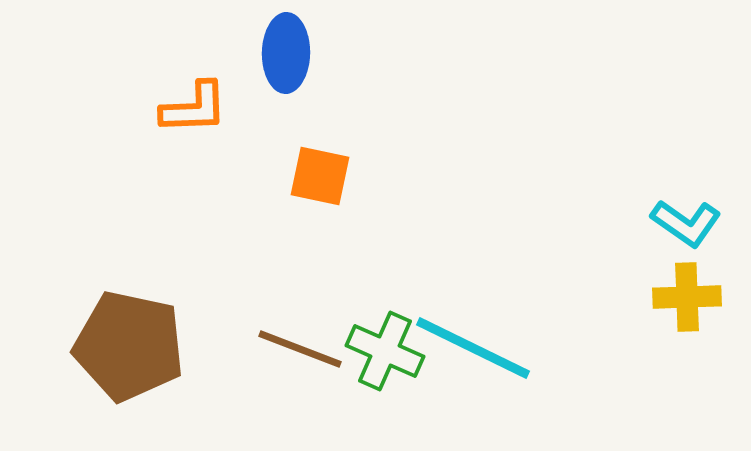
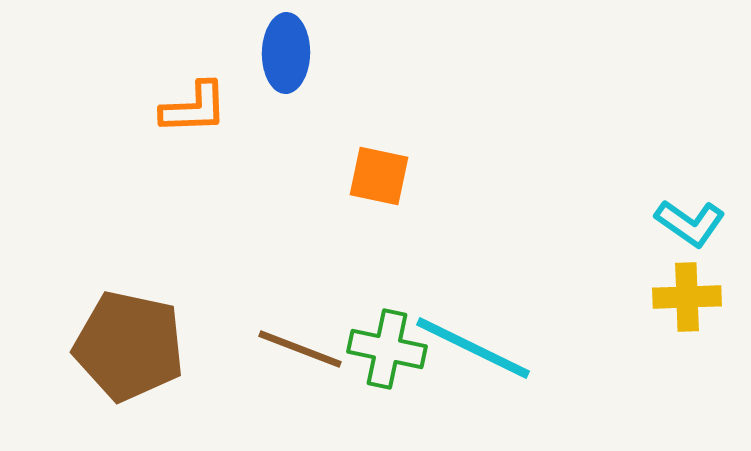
orange square: moved 59 px right
cyan L-shape: moved 4 px right
green cross: moved 2 px right, 2 px up; rotated 12 degrees counterclockwise
